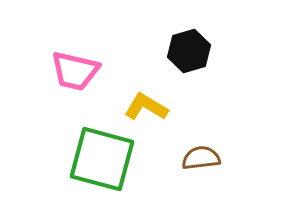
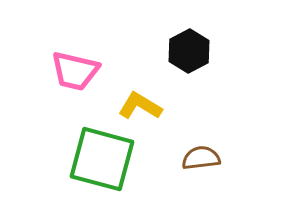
black hexagon: rotated 12 degrees counterclockwise
yellow L-shape: moved 6 px left, 1 px up
